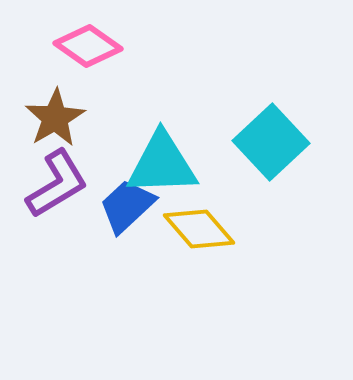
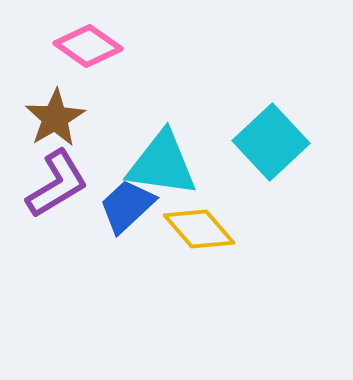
cyan triangle: rotated 10 degrees clockwise
